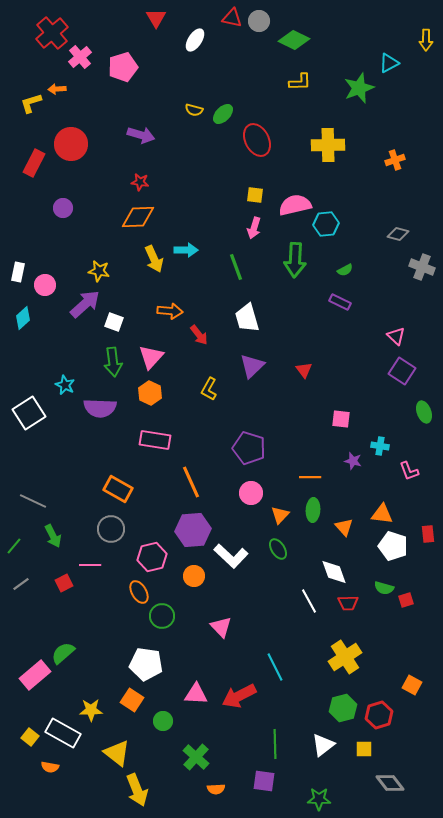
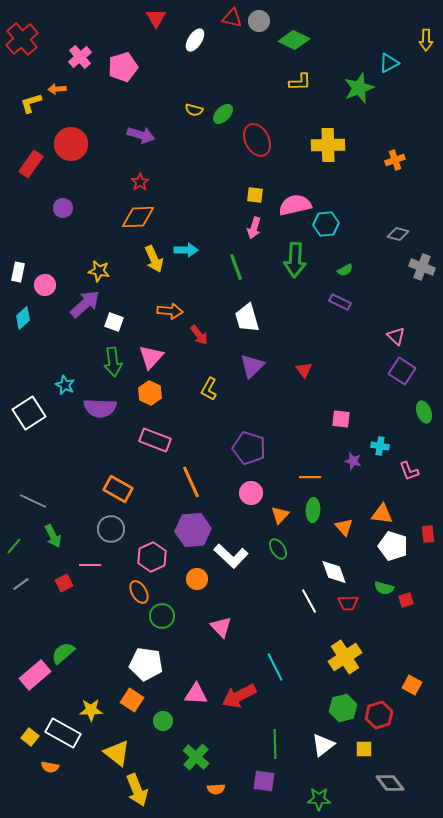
red cross at (52, 33): moved 30 px left, 6 px down
red rectangle at (34, 163): moved 3 px left, 1 px down; rotated 8 degrees clockwise
red star at (140, 182): rotated 30 degrees clockwise
pink rectangle at (155, 440): rotated 12 degrees clockwise
pink hexagon at (152, 557): rotated 12 degrees counterclockwise
orange circle at (194, 576): moved 3 px right, 3 px down
